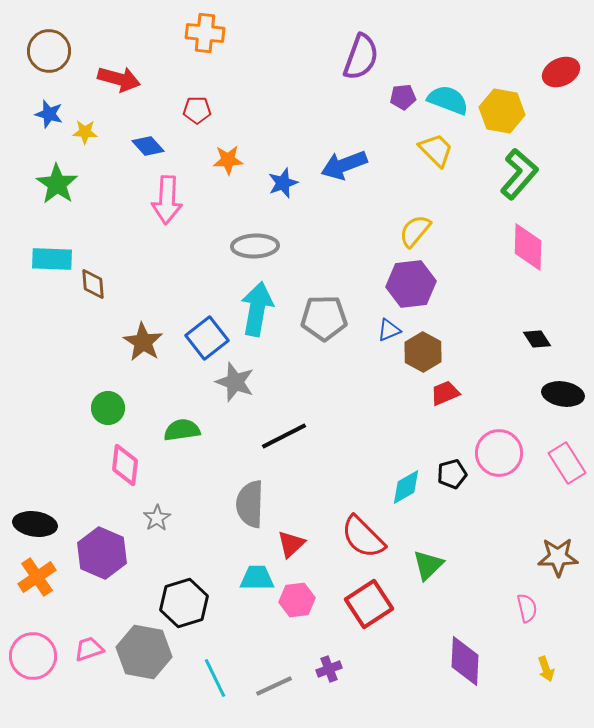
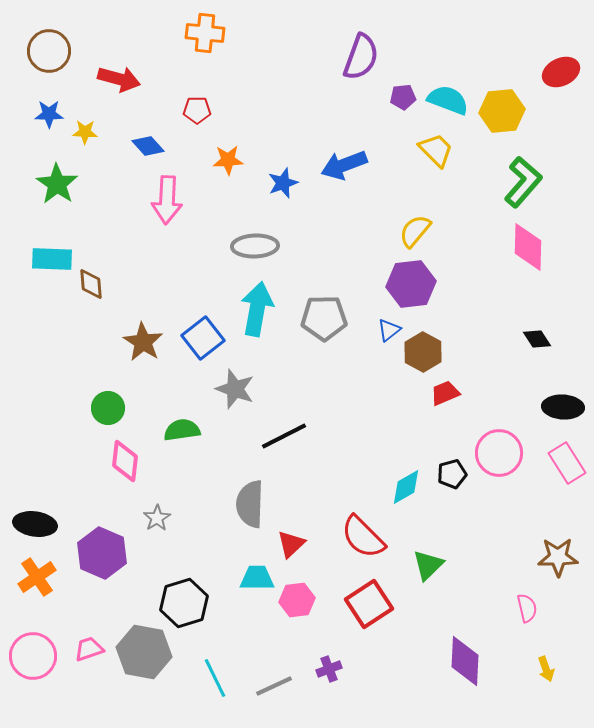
yellow hexagon at (502, 111): rotated 15 degrees counterclockwise
blue star at (49, 114): rotated 16 degrees counterclockwise
green L-shape at (519, 174): moved 4 px right, 8 px down
brown diamond at (93, 284): moved 2 px left
blue triangle at (389, 330): rotated 15 degrees counterclockwise
blue square at (207, 338): moved 4 px left
gray star at (235, 382): moved 7 px down
black ellipse at (563, 394): moved 13 px down; rotated 6 degrees counterclockwise
pink diamond at (125, 465): moved 4 px up
